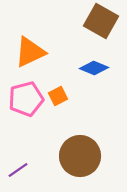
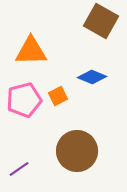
orange triangle: moved 1 px right, 1 px up; rotated 24 degrees clockwise
blue diamond: moved 2 px left, 9 px down
pink pentagon: moved 2 px left, 1 px down
brown circle: moved 3 px left, 5 px up
purple line: moved 1 px right, 1 px up
